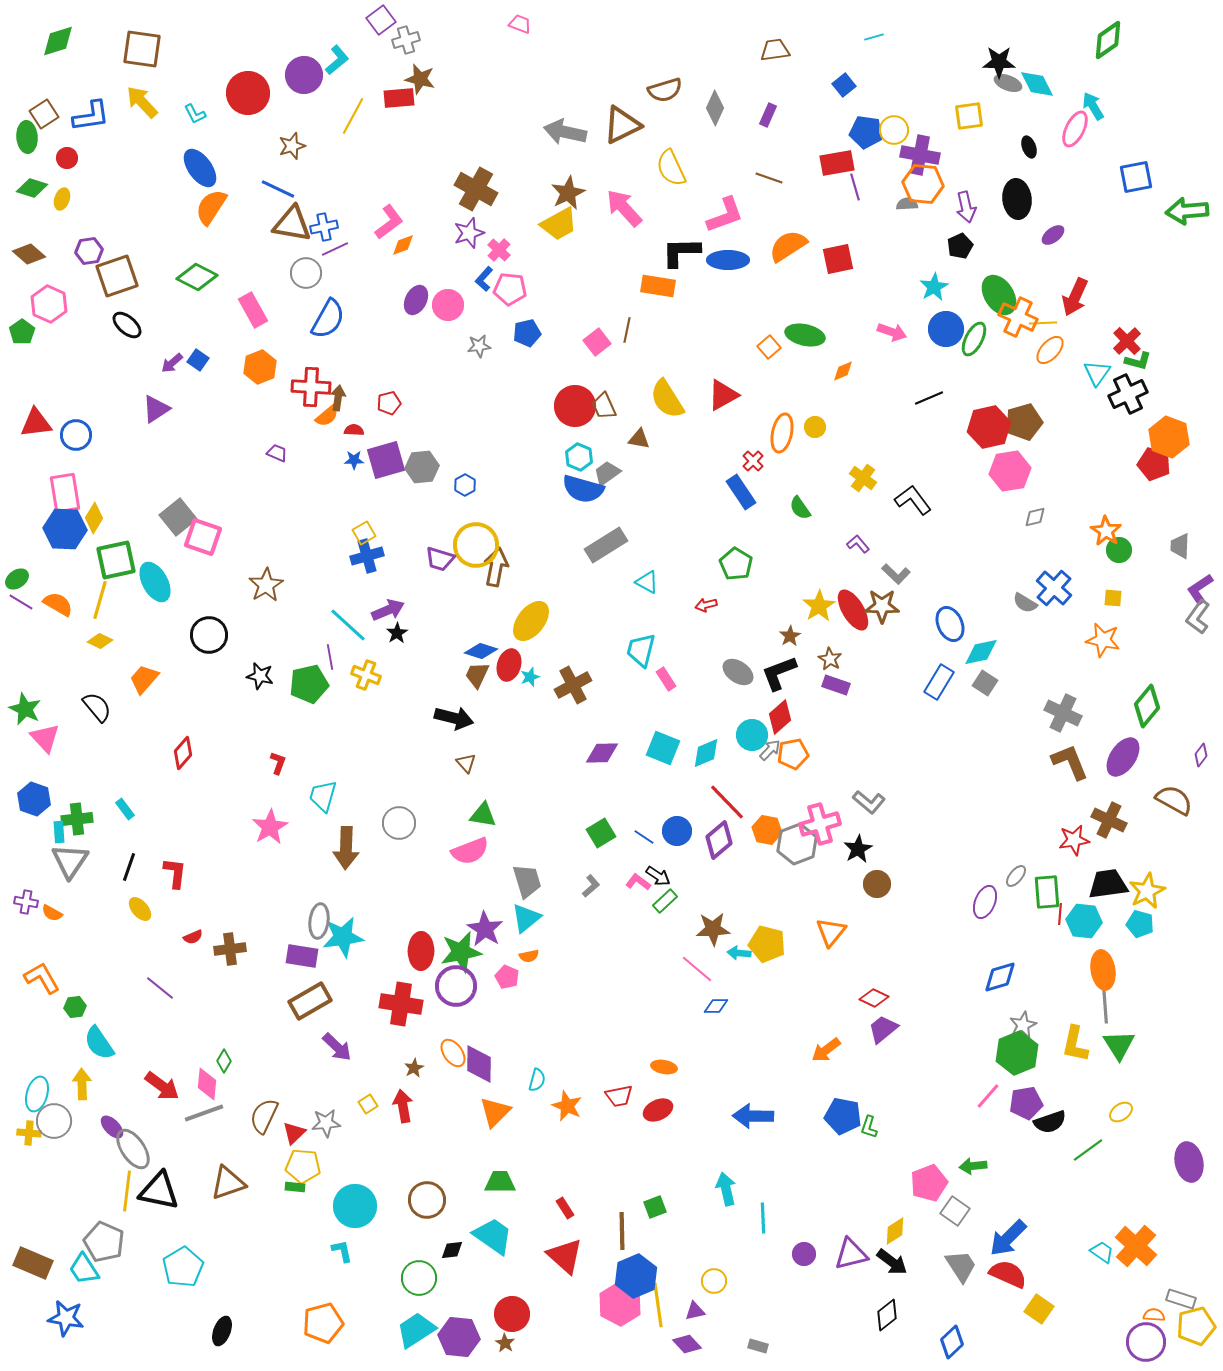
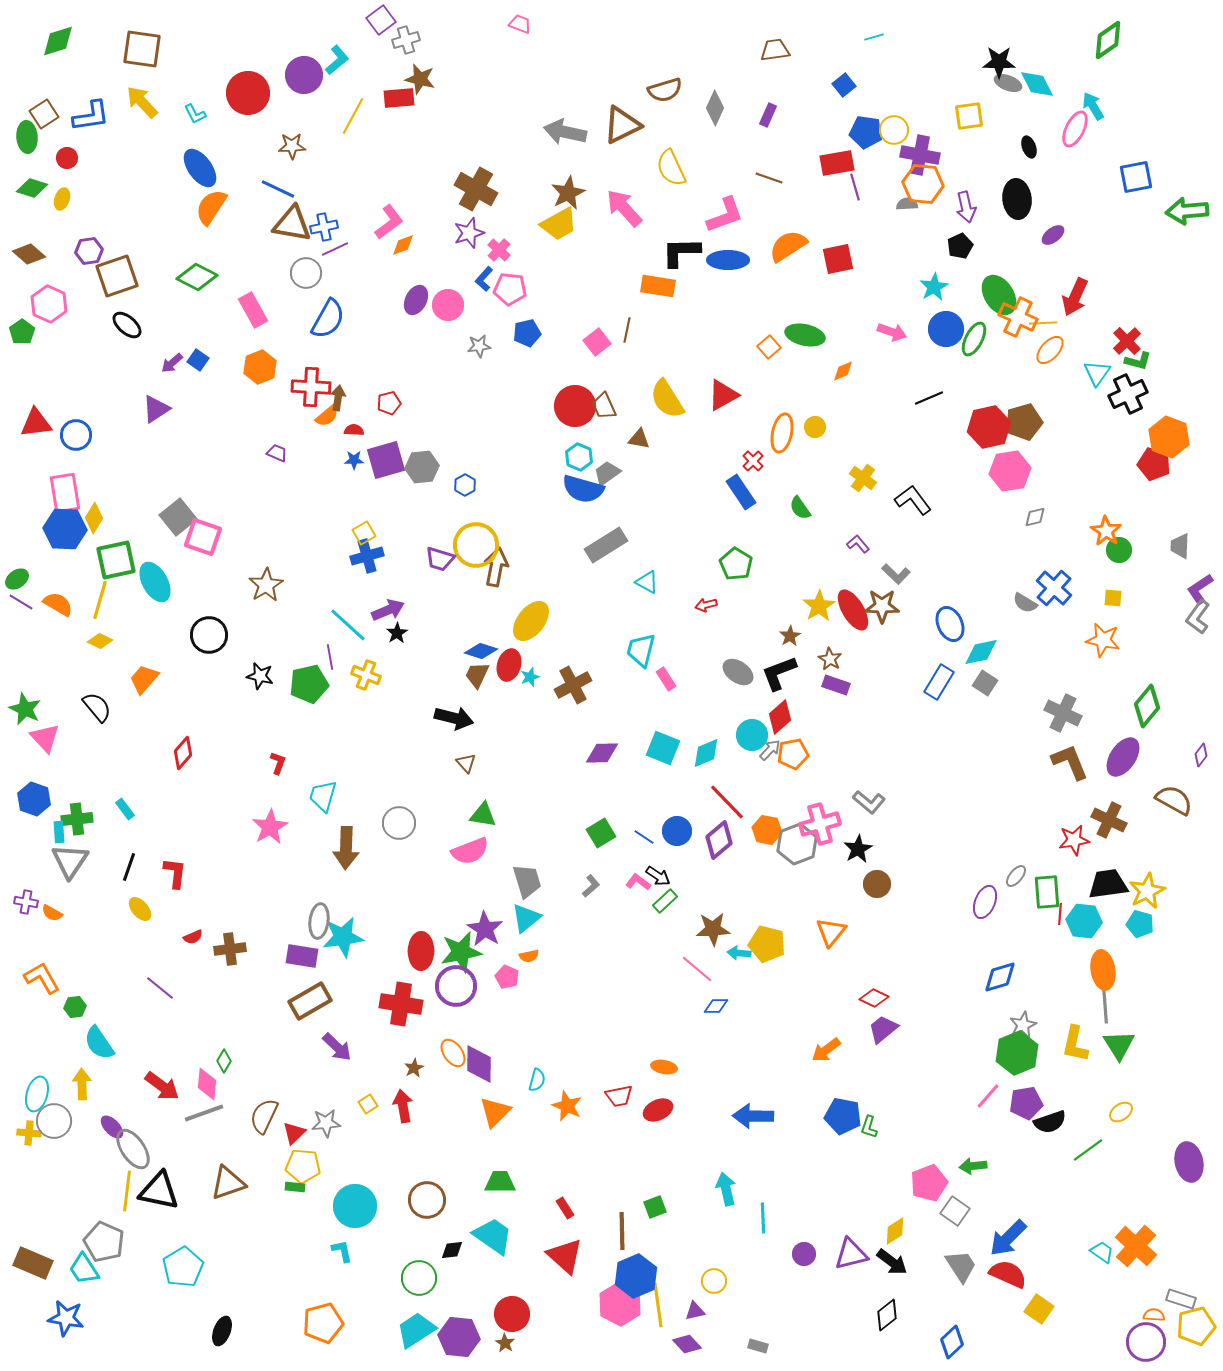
brown star at (292, 146): rotated 16 degrees clockwise
